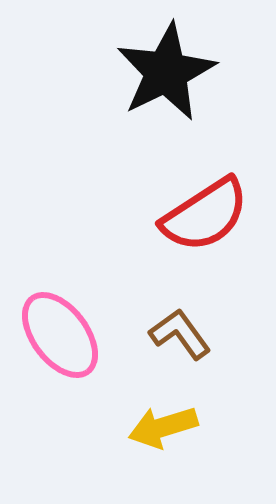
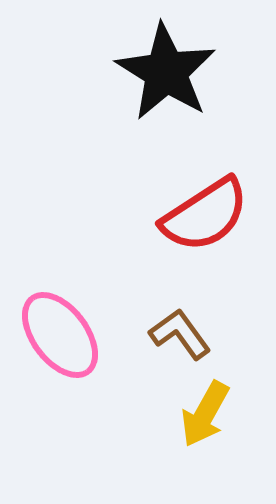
black star: rotated 14 degrees counterclockwise
yellow arrow: moved 42 px right, 13 px up; rotated 44 degrees counterclockwise
